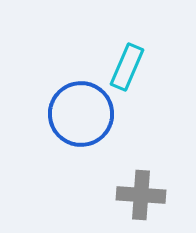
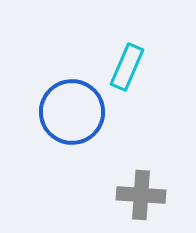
blue circle: moved 9 px left, 2 px up
